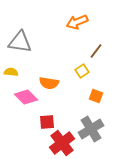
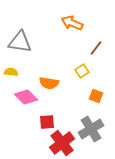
orange arrow: moved 5 px left, 1 px down; rotated 45 degrees clockwise
brown line: moved 3 px up
